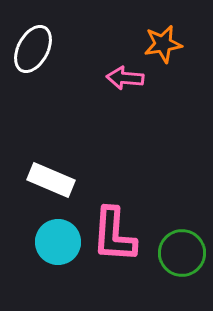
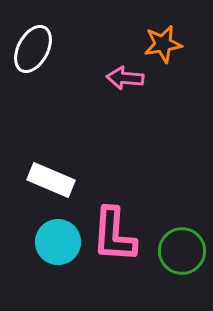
green circle: moved 2 px up
